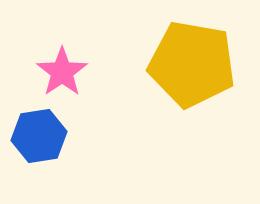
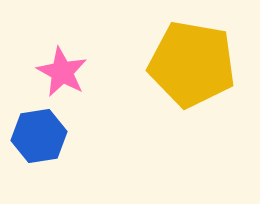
pink star: rotated 9 degrees counterclockwise
